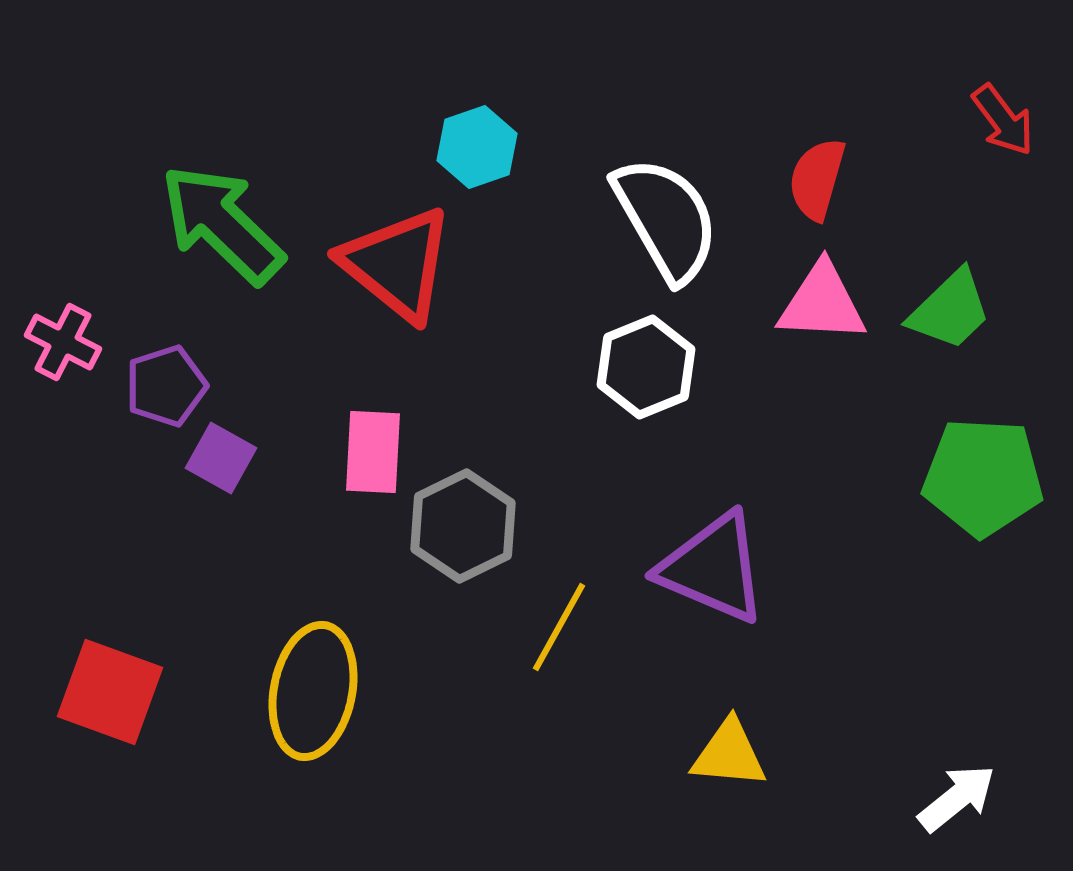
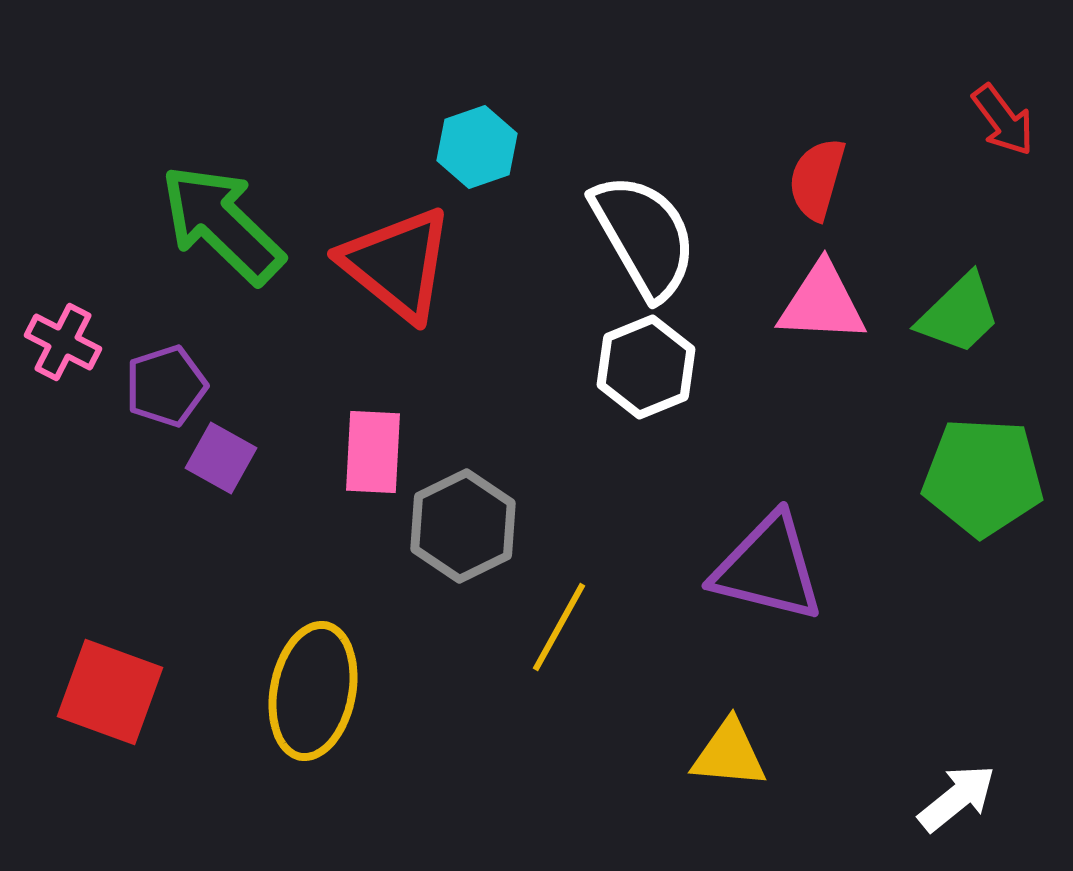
white semicircle: moved 22 px left, 17 px down
green trapezoid: moved 9 px right, 4 px down
purple triangle: moved 55 px right; rotated 9 degrees counterclockwise
